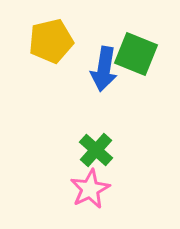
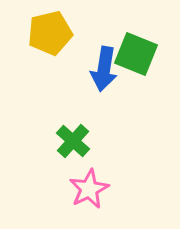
yellow pentagon: moved 1 px left, 8 px up
green cross: moved 23 px left, 9 px up
pink star: moved 1 px left
